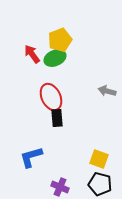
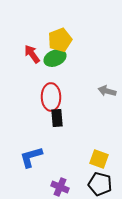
red ellipse: rotated 24 degrees clockwise
